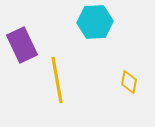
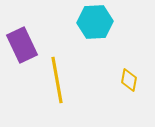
yellow diamond: moved 2 px up
